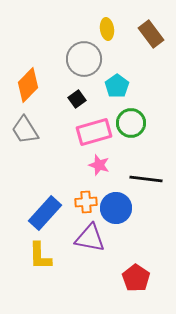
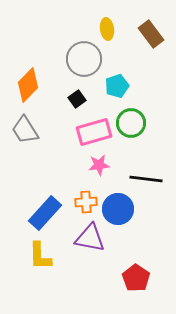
cyan pentagon: rotated 15 degrees clockwise
pink star: rotated 25 degrees counterclockwise
blue circle: moved 2 px right, 1 px down
